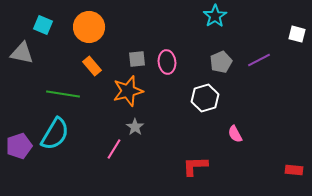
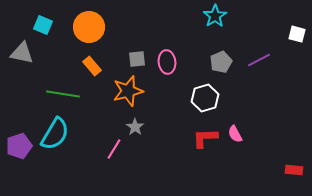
red L-shape: moved 10 px right, 28 px up
